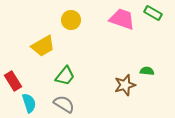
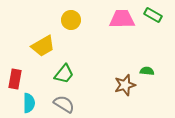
green rectangle: moved 2 px down
pink trapezoid: rotated 20 degrees counterclockwise
green trapezoid: moved 1 px left, 2 px up
red rectangle: moved 2 px right, 2 px up; rotated 42 degrees clockwise
cyan semicircle: rotated 18 degrees clockwise
